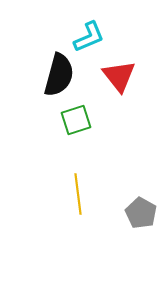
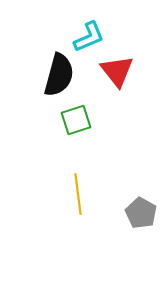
red triangle: moved 2 px left, 5 px up
